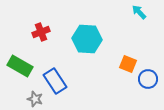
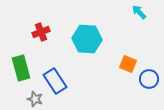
green rectangle: moved 1 px right, 2 px down; rotated 45 degrees clockwise
blue circle: moved 1 px right
